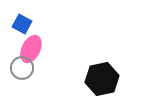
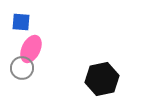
blue square: moved 1 px left, 2 px up; rotated 24 degrees counterclockwise
